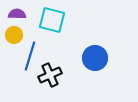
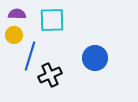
cyan square: rotated 16 degrees counterclockwise
